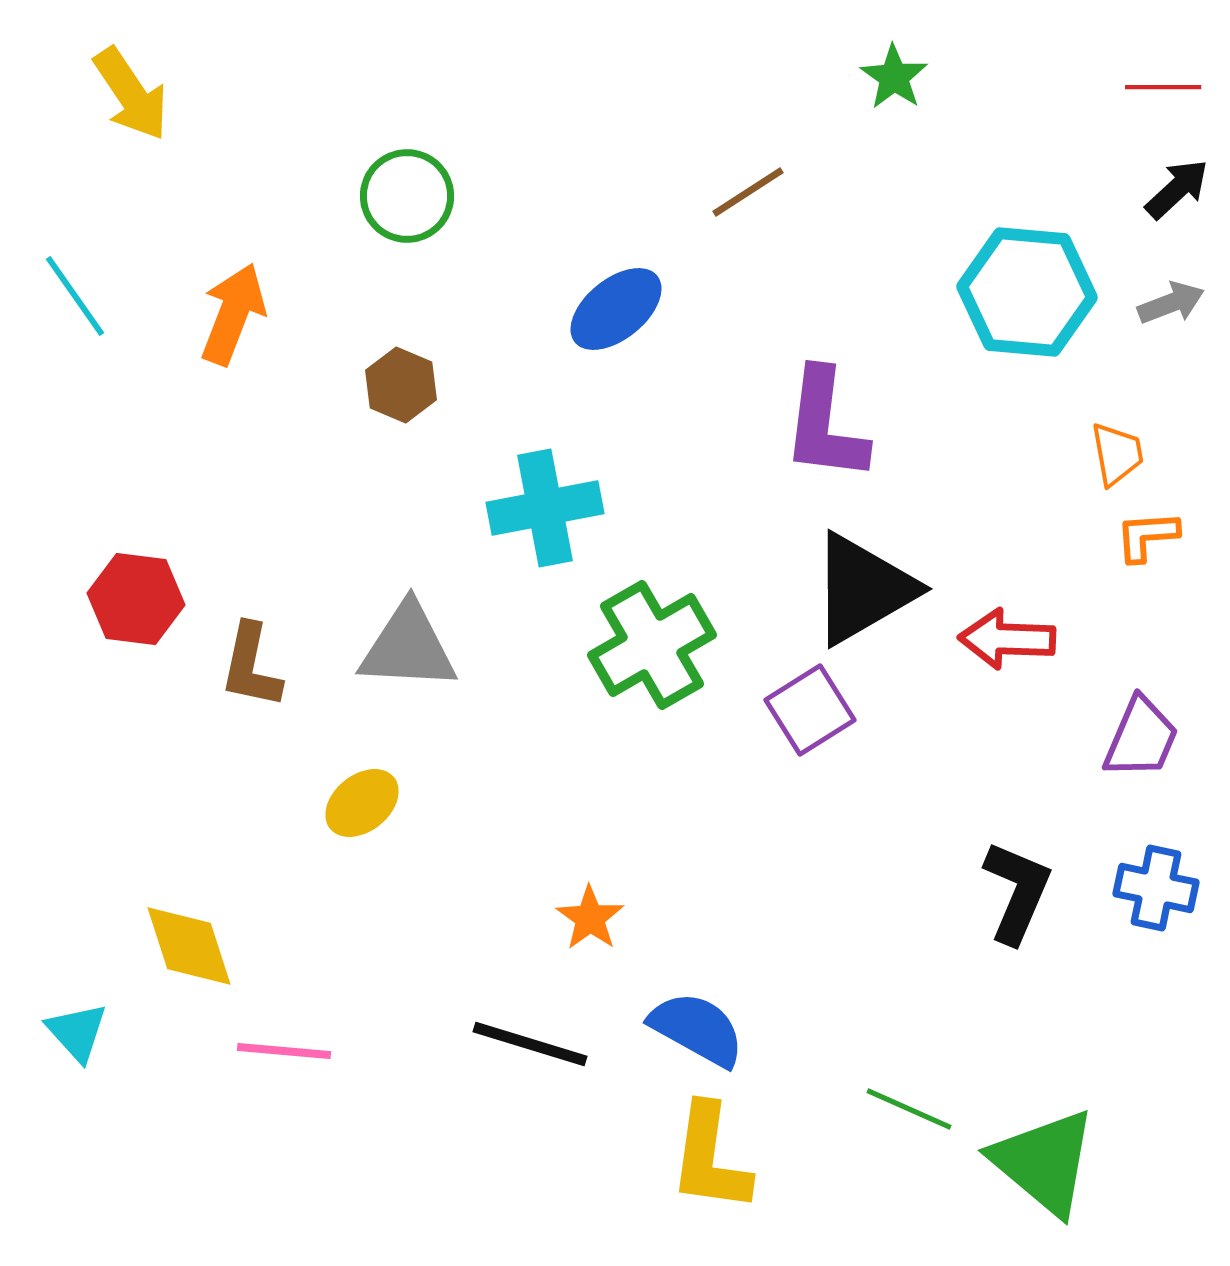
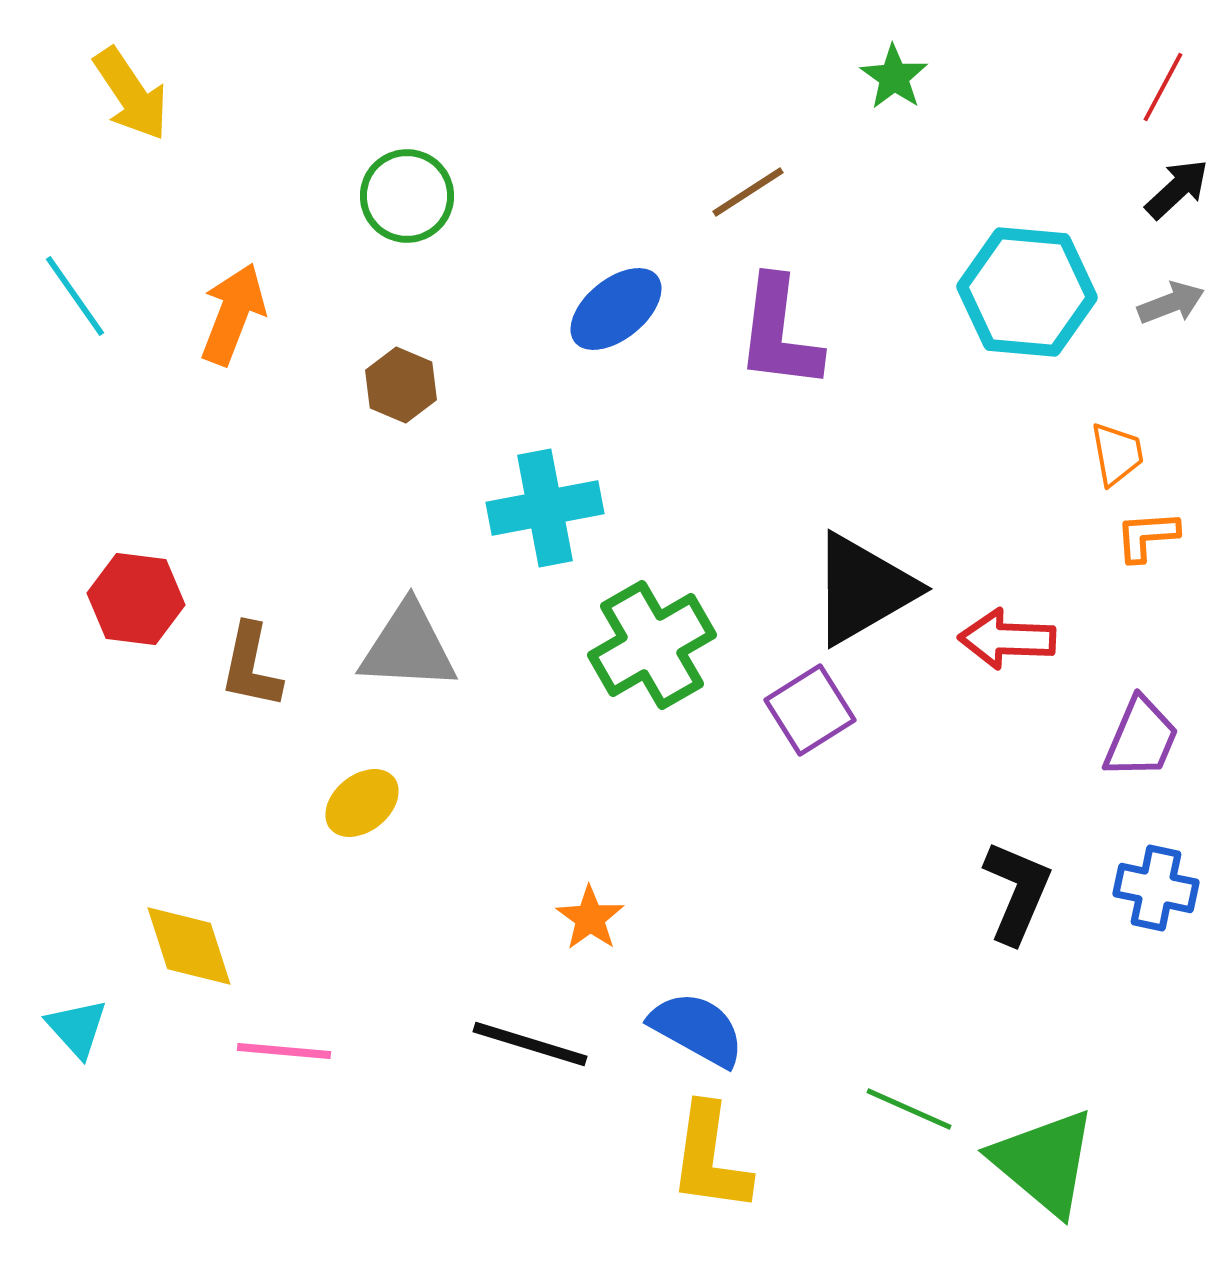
red line: rotated 62 degrees counterclockwise
purple L-shape: moved 46 px left, 92 px up
cyan triangle: moved 4 px up
